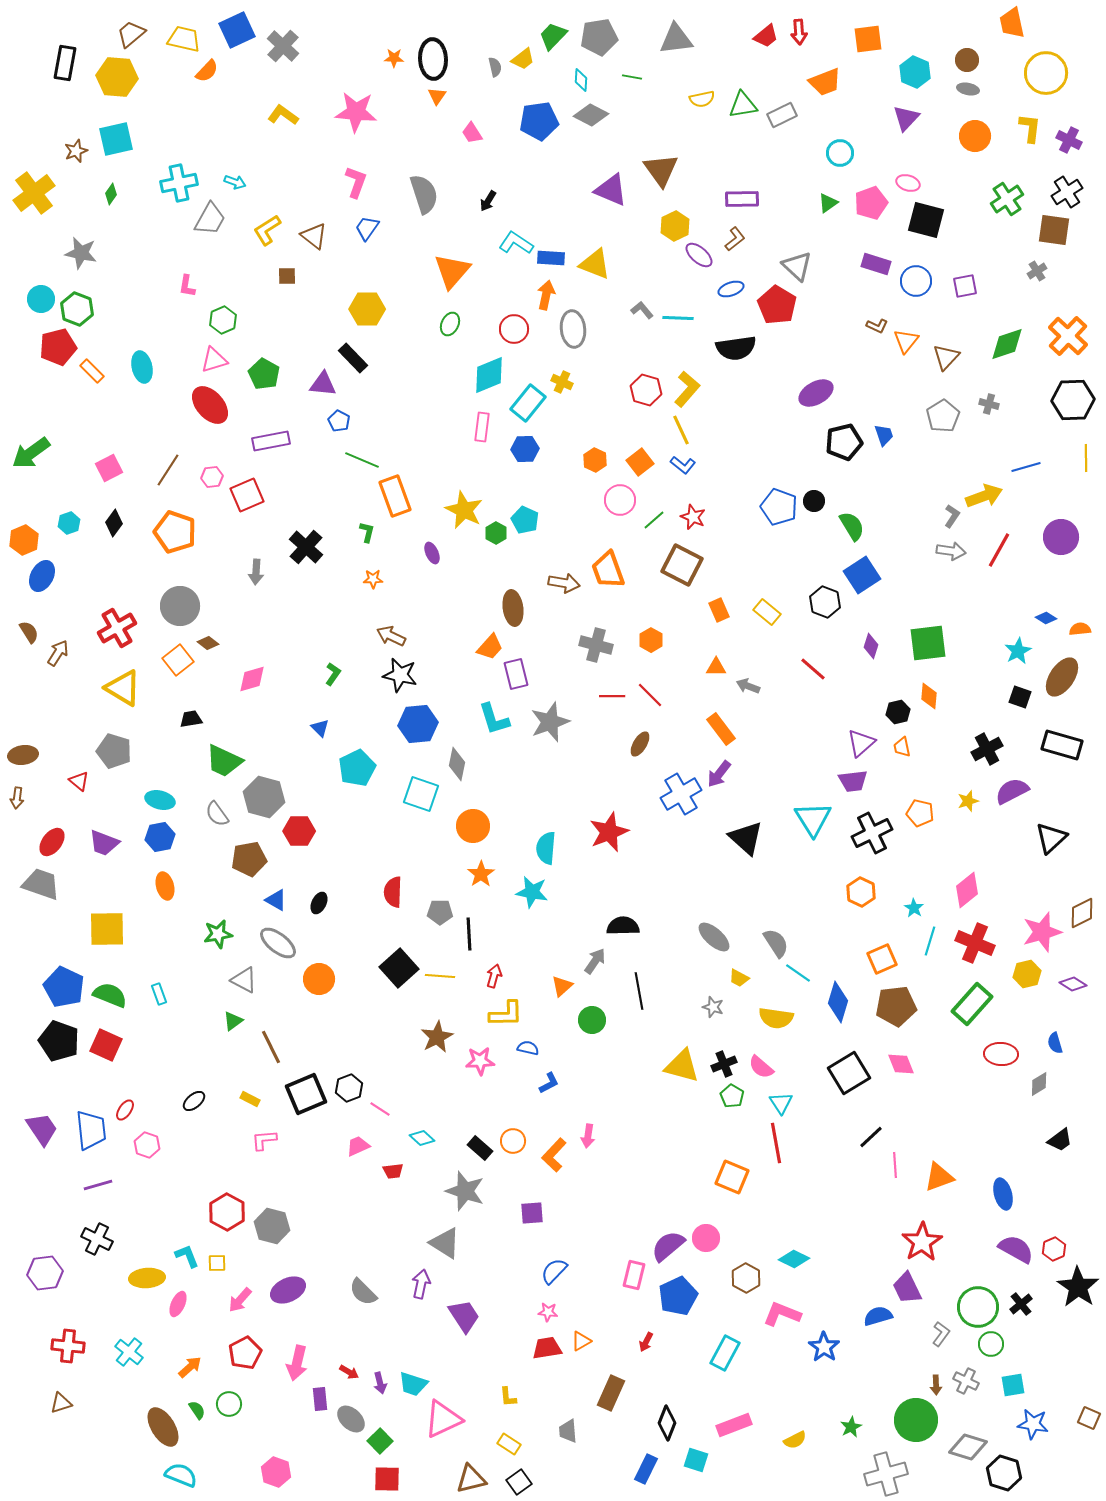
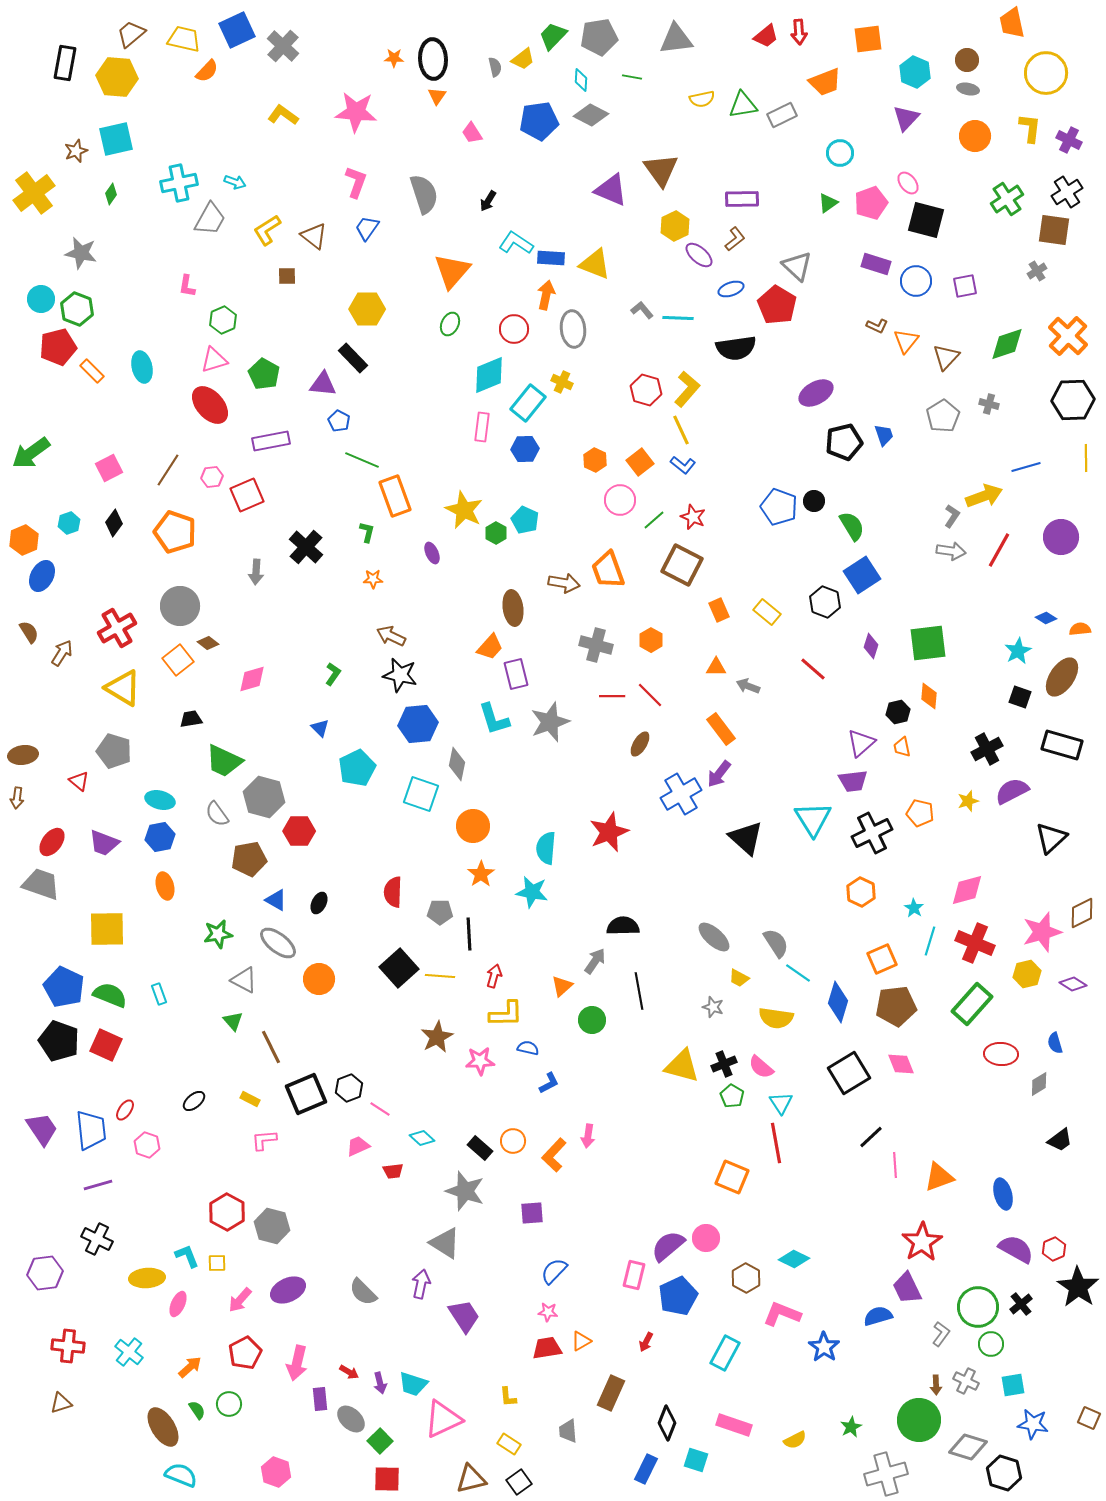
pink ellipse at (908, 183): rotated 35 degrees clockwise
brown arrow at (58, 653): moved 4 px right
pink diamond at (967, 890): rotated 24 degrees clockwise
green triangle at (233, 1021): rotated 35 degrees counterclockwise
green circle at (916, 1420): moved 3 px right
pink rectangle at (734, 1425): rotated 40 degrees clockwise
